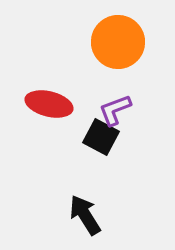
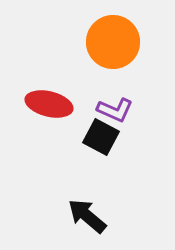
orange circle: moved 5 px left
purple L-shape: rotated 135 degrees counterclockwise
black arrow: moved 2 px right, 1 px down; rotated 18 degrees counterclockwise
